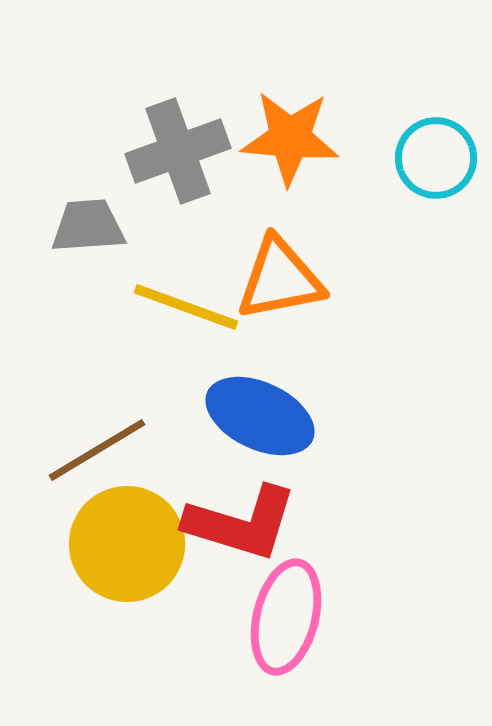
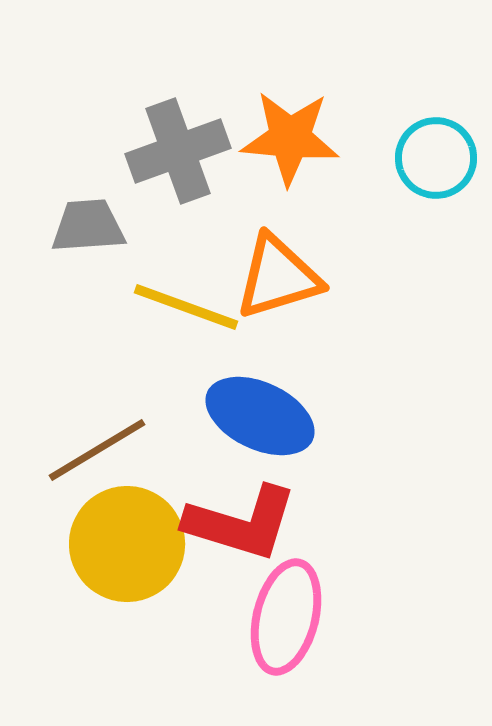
orange triangle: moved 2 px left, 2 px up; rotated 6 degrees counterclockwise
